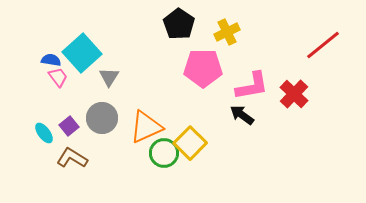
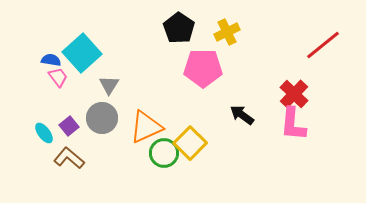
black pentagon: moved 4 px down
gray triangle: moved 8 px down
pink L-shape: moved 41 px right, 38 px down; rotated 105 degrees clockwise
brown L-shape: moved 3 px left; rotated 8 degrees clockwise
